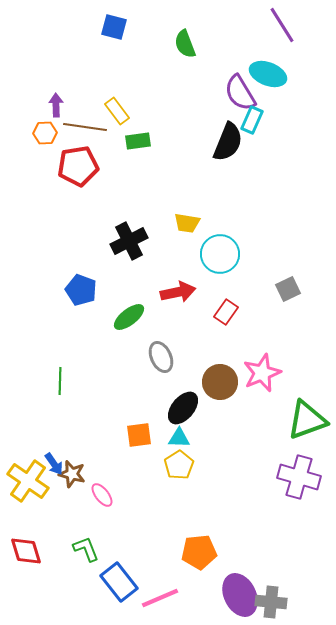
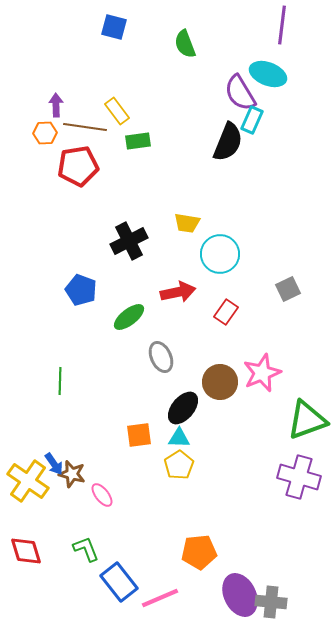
purple line at (282, 25): rotated 39 degrees clockwise
